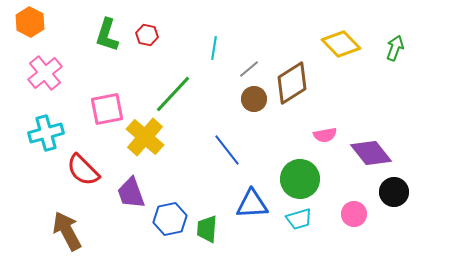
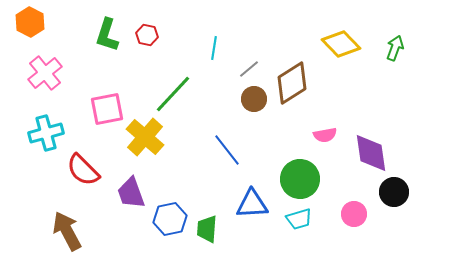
purple diamond: rotated 30 degrees clockwise
